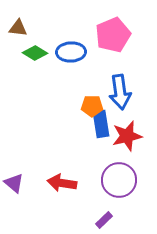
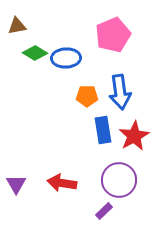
brown triangle: moved 1 px left, 2 px up; rotated 18 degrees counterclockwise
blue ellipse: moved 5 px left, 6 px down
orange pentagon: moved 5 px left, 10 px up
blue rectangle: moved 2 px right, 6 px down
red star: moved 7 px right; rotated 16 degrees counterclockwise
purple triangle: moved 2 px right, 1 px down; rotated 20 degrees clockwise
purple rectangle: moved 9 px up
